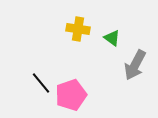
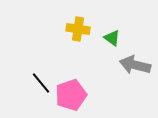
gray arrow: rotated 76 degrees clockwise
